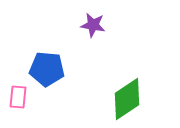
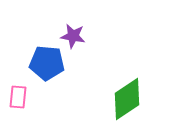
purple star: moved 20 px left, 11 px down
blue pentagon: moved 6 px up
